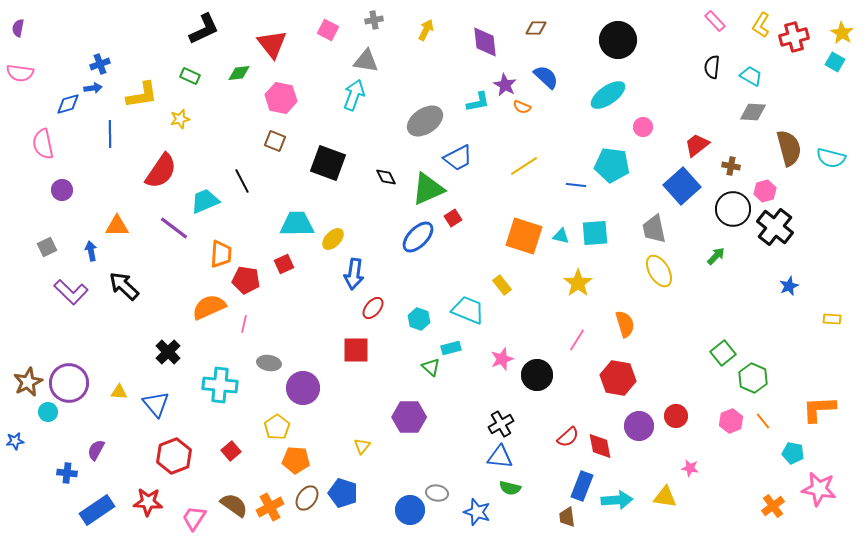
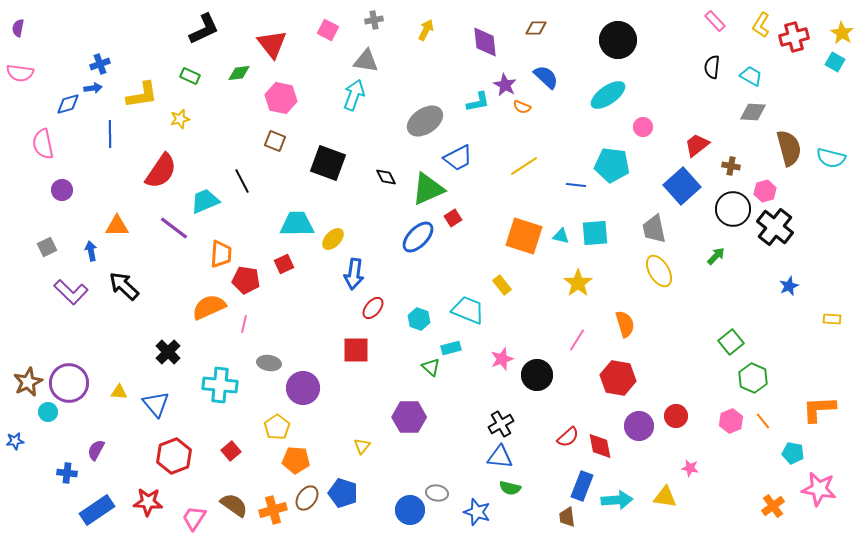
green square at (723, 353): moved 8 px right, 11 px up
orange cross at (270, 507): moved 3 px right, 3 px down; rotated 12 degrees clockwise
